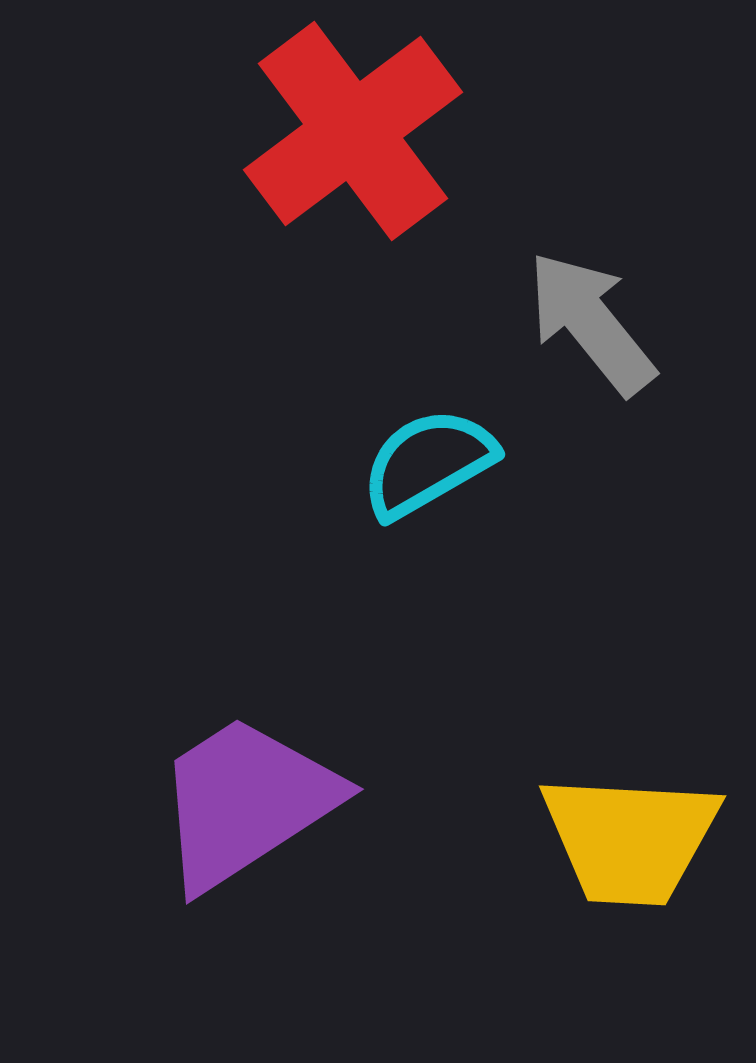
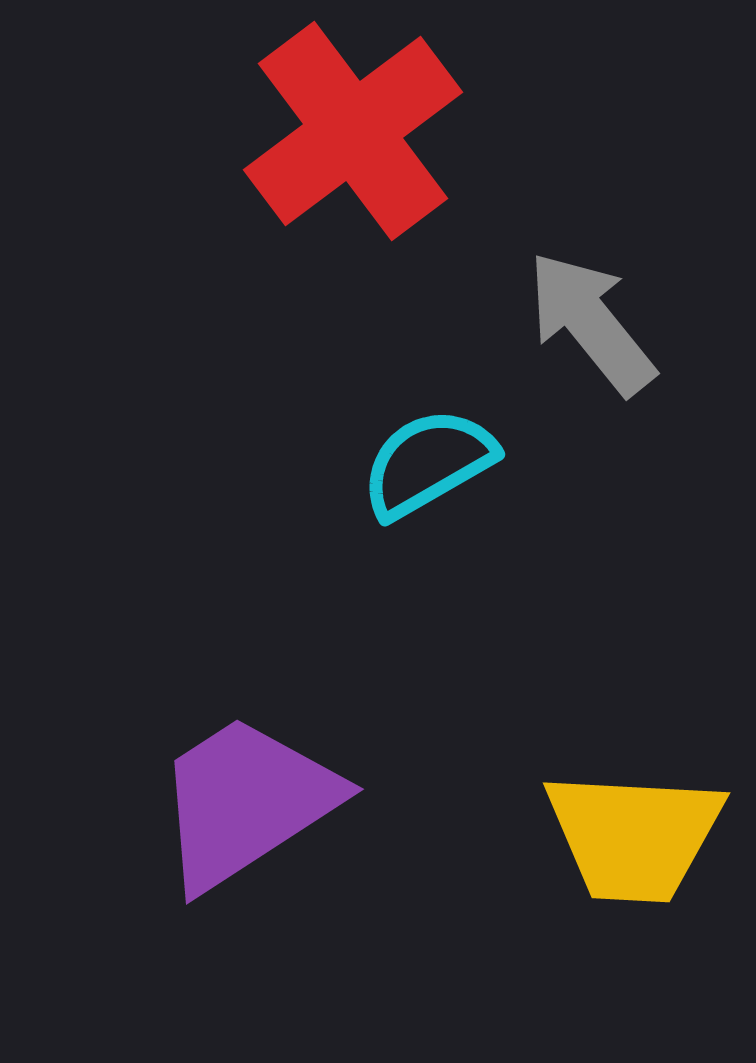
yellow trapezoid: moved 4 px right, 3 px up
